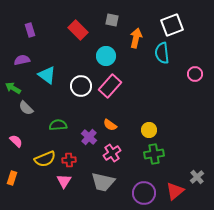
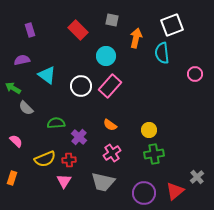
green semicircle: moved 2 px left, 2 px up
purple cross: moved 10 px left
